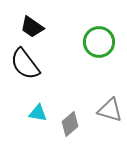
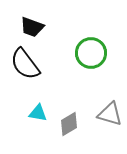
black trapezoid: rotated 15 degrees counterclockwise
green circle: moved 8 px left, 11 px down
gray triangle: moved 4 px down
gray diamond: moved 1 px left; rotated 10 degrees clockwise
